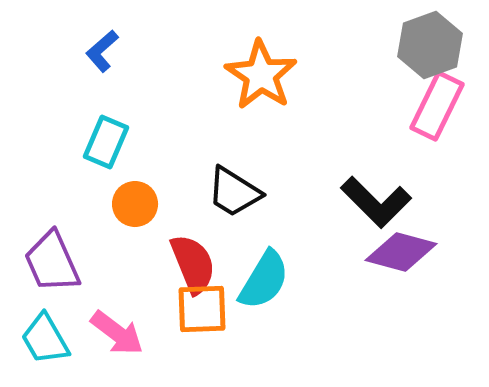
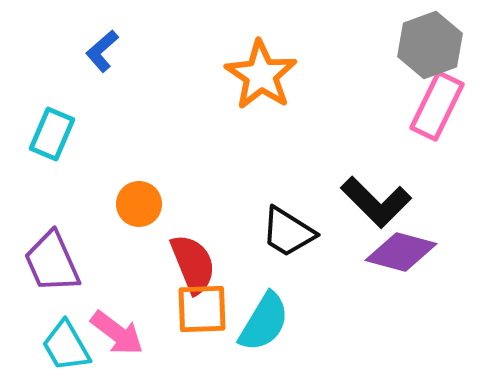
cyan rectangle: moved 54 px left, 8 px up
black trapezoid: moved 54 px right, 40 px down
orange circle: moved 4 px right
cyan semicircle: moved 42 px down
cyan trapezoid: moved 21 px right, 7 px down
